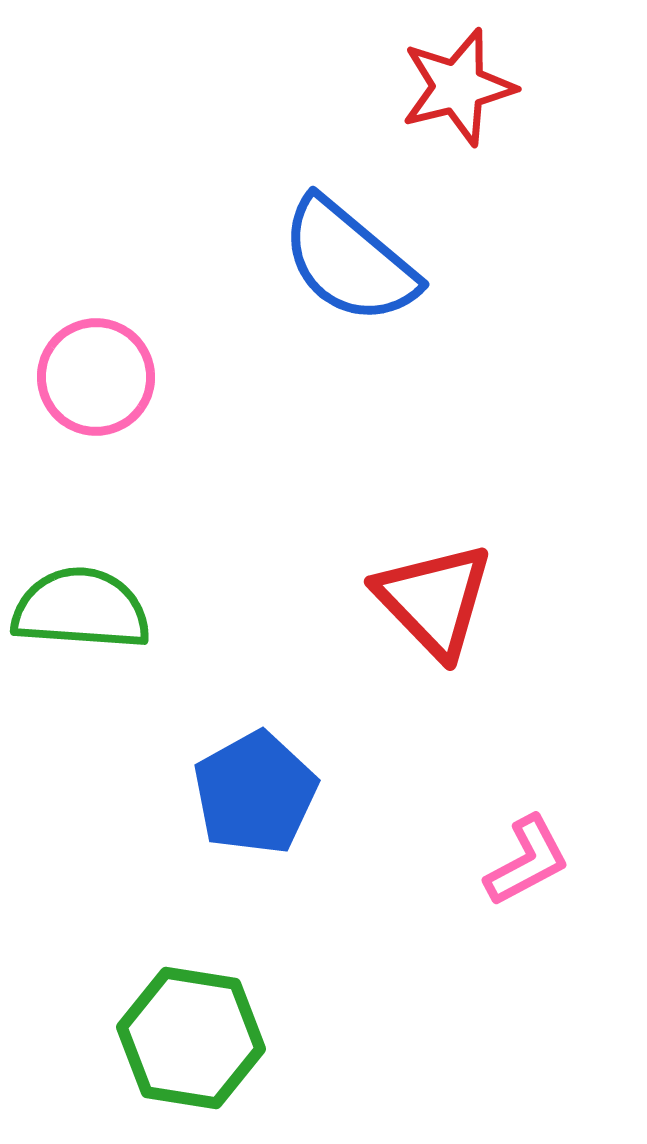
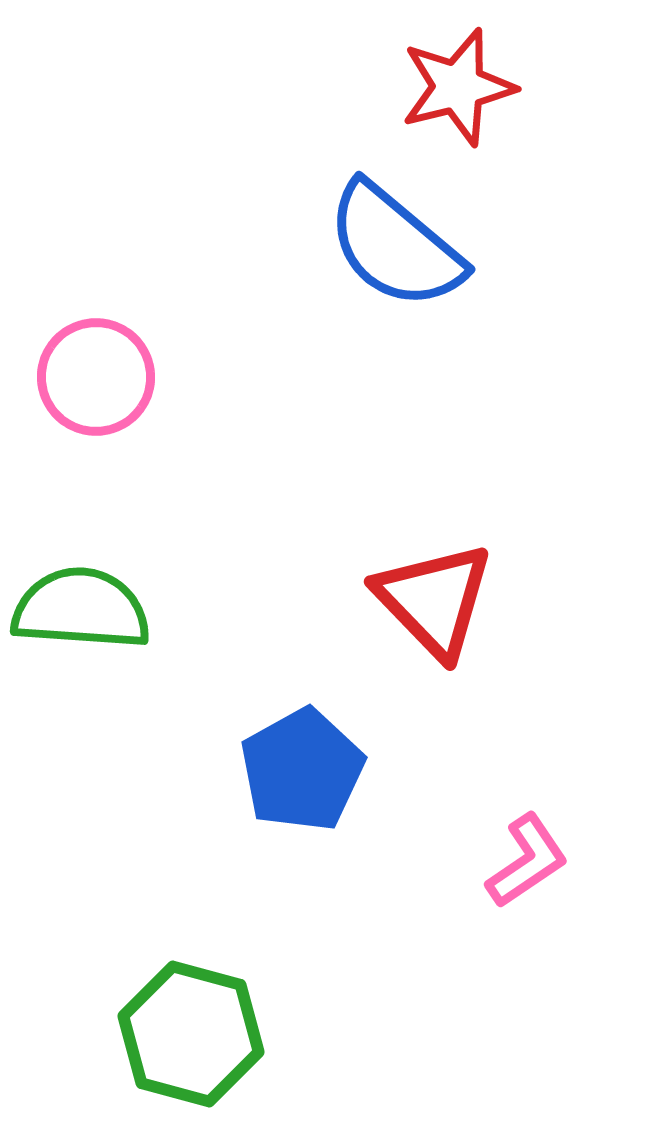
blue semicircle: moved 46 px right, 15 px up
blue pentagon: moved 47 px right, 23 px up
pink L-shape: rotated 6 degrees counterclockwise
green hexagon: moved 4 px up; rotated 6 degrees clockwise
